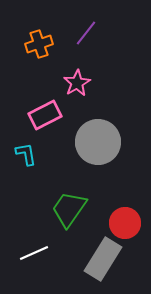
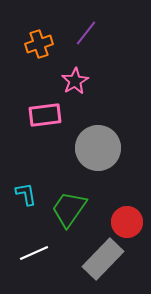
pink star: moved 2 px left, 2 px up
pink rectangle: rotated 20 degrees clockwise
gray circle: moved 6 px down
cyan L-shape: moved 40 px down
red circle: moved 2 px right, 1 px up
gray rectangle: rotated 12 degrees clockwise
